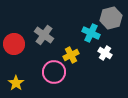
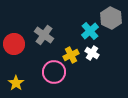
gray hexagon: rotated 20 degrees counterclockwise
cyan cross: moved 1 px left, 2 px up; rotated 24 degrees clockwise
white cross: moved 13 px left
